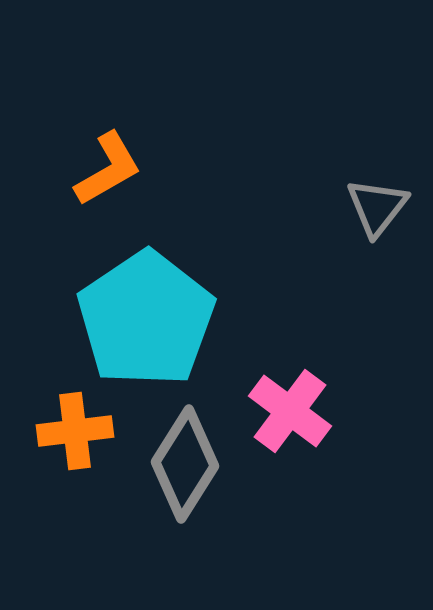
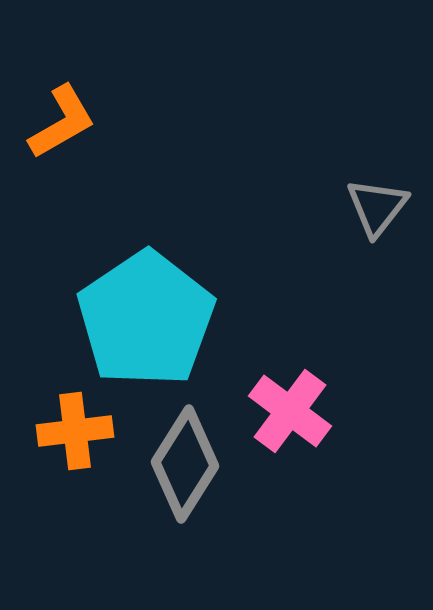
orange L-shape: moved 46 px left, 47 px up
